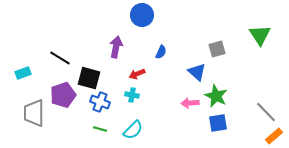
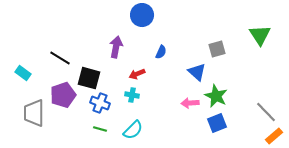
cyan rectangle: rotated 56 degrees clockwise
blue cross: moved 1 px down
blue square: moved 1 px left; rotated 12 degrees counterclockwise
